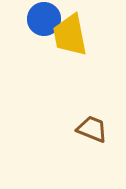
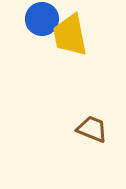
blue circle: moved 2 px left
